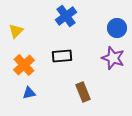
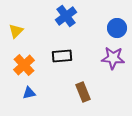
purple star: rotated 15 degrees counterclockwise
